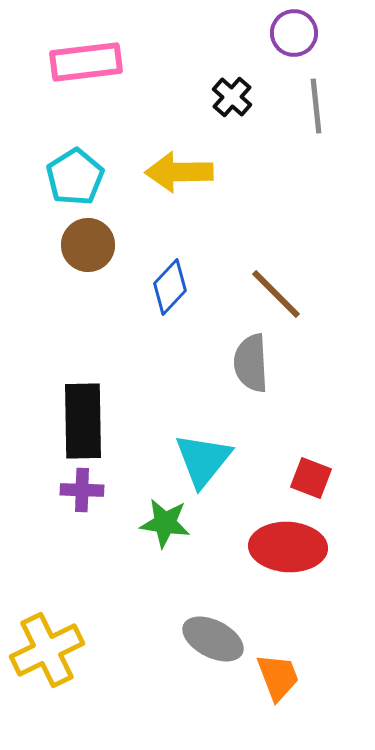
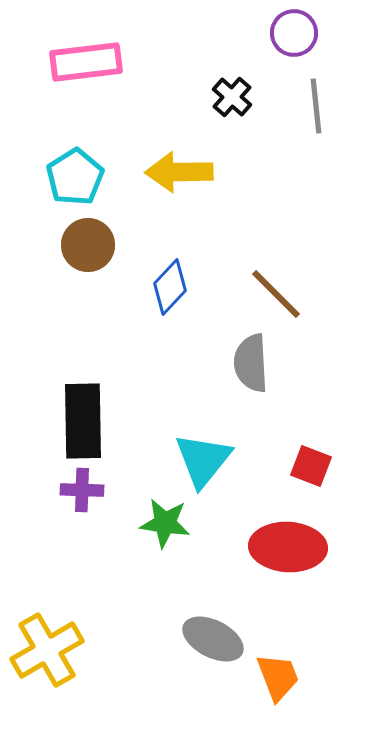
red square: moved 12 px up
yellow cross: rotated 4 degrees counterclockwise
